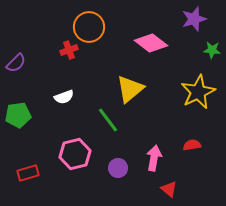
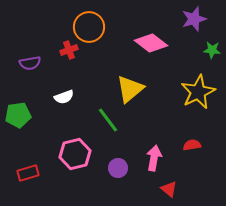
purple semicircle: moved 14 px right; rotated 35 degrees clockwise
